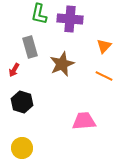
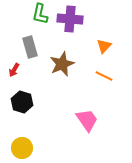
green L-shape: moved 1 px right
pink trapezoid: moved 3 px right, 1 px up; rotated 60 degrees clockwise
